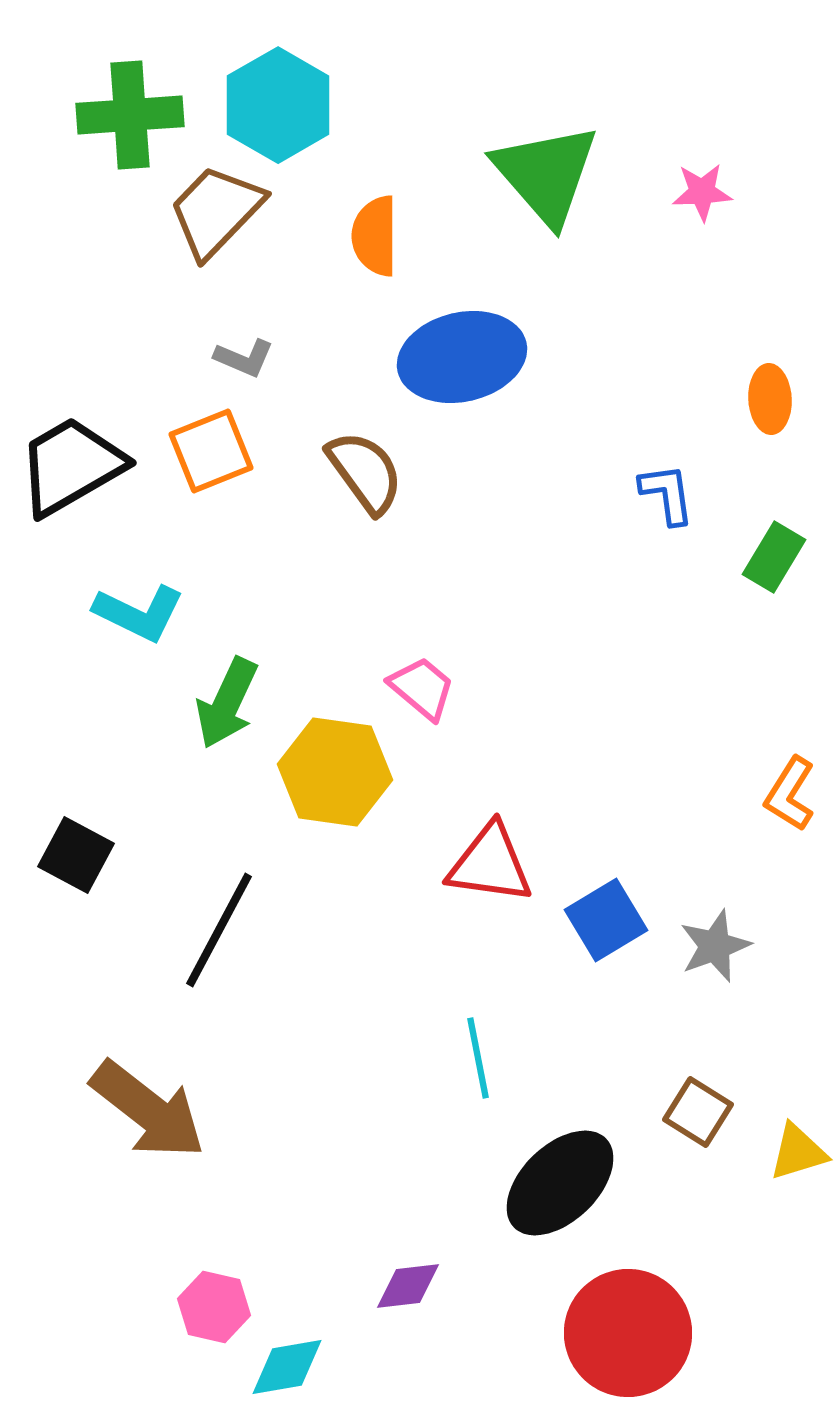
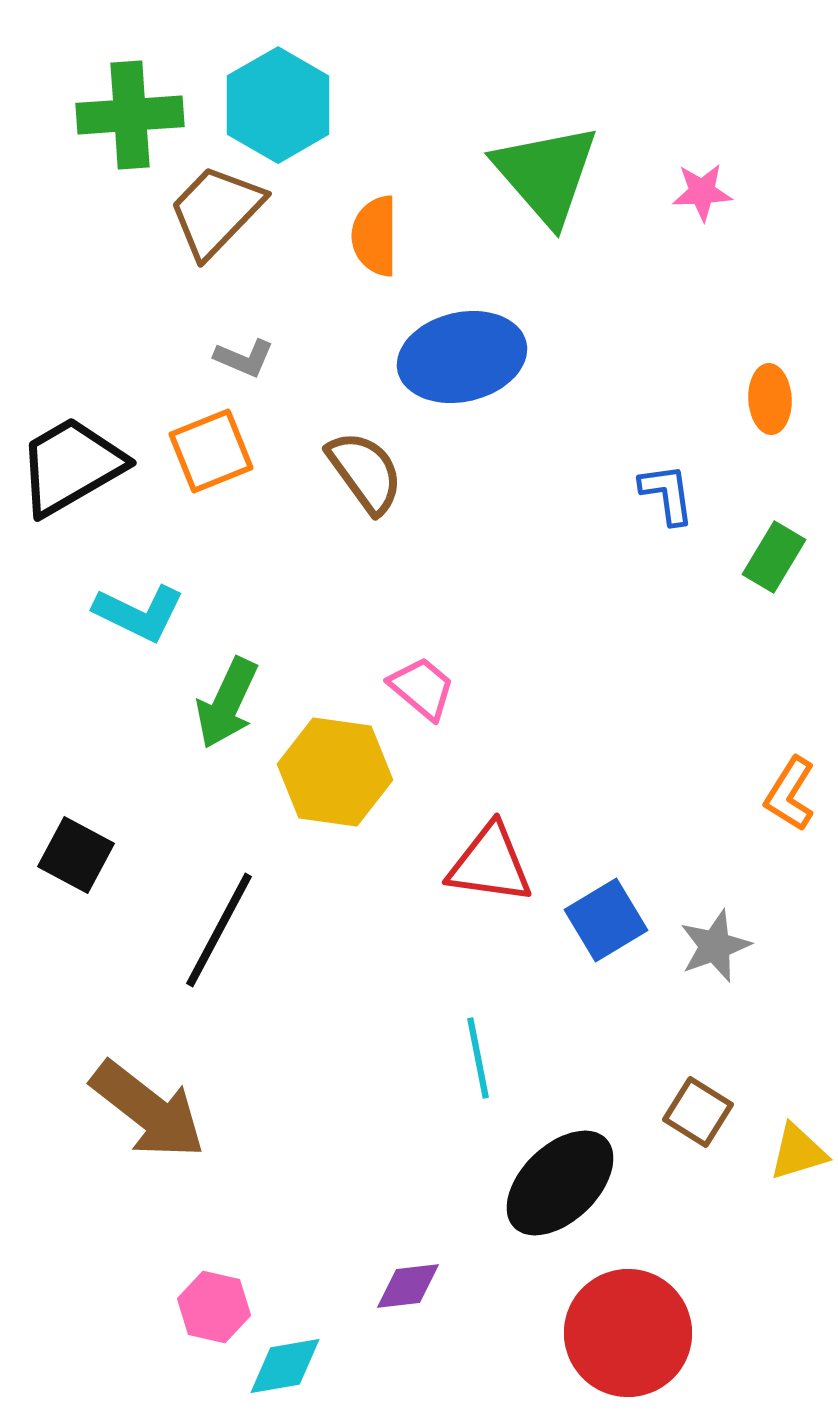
cyan diamond: moved 2 px left, 1 px up
